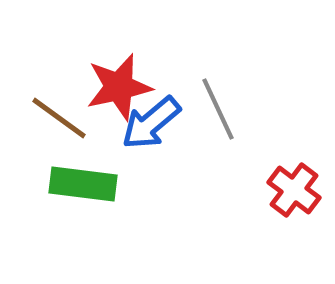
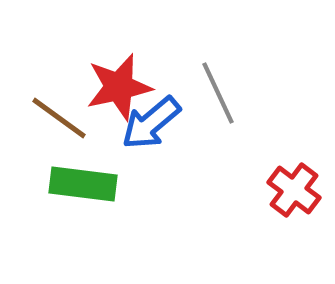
gray line: moved 16 px up
